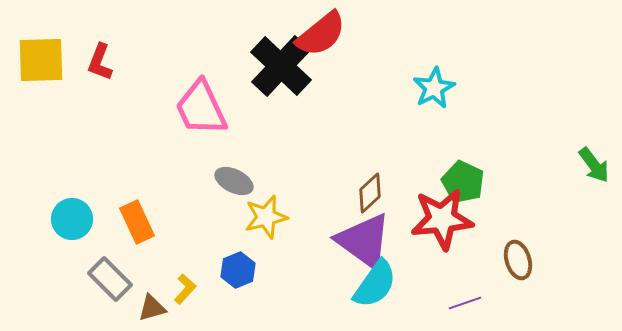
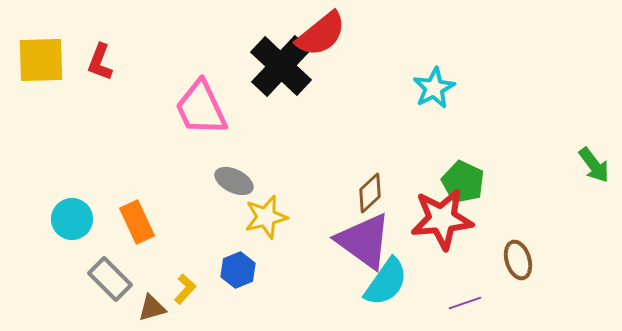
cyan semicircle: moved 11 px right, 2 px up
